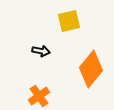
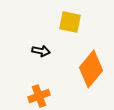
yellow square: moved 1 px right, 1 px down; rotated 25 degrees clockwise
orange cross: rotated 15 degrees clockwise
